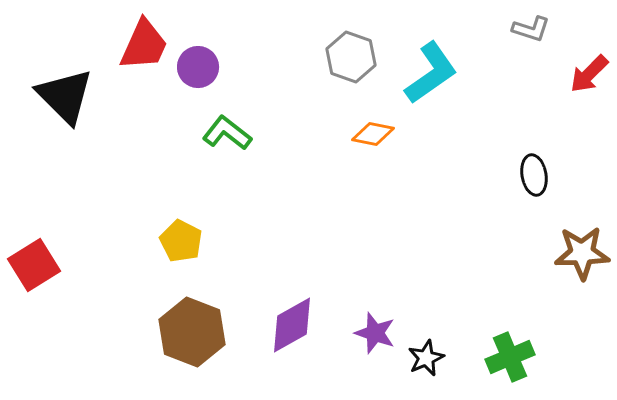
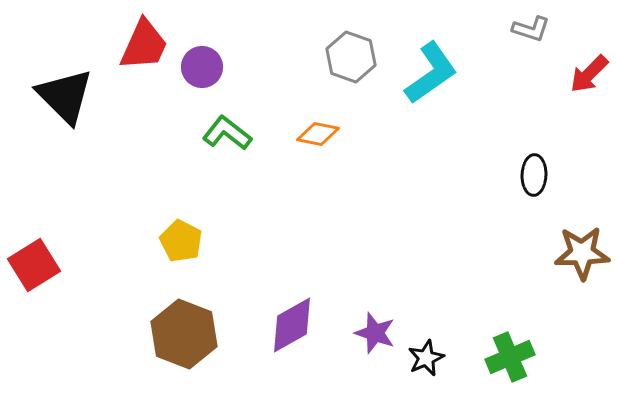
purple circle: moved 4 px right
orange diamond: moved 55 px left
black ellipse: rotated 12 degrees clockwise
brown hexagon: moved 8 px left, 2 px down
